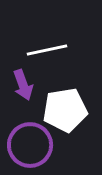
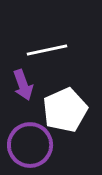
white pentagon: rotated 15 degrees counterclockwise
